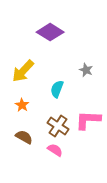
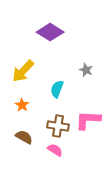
brown cross: rotated 25 degrees counterclockwise
